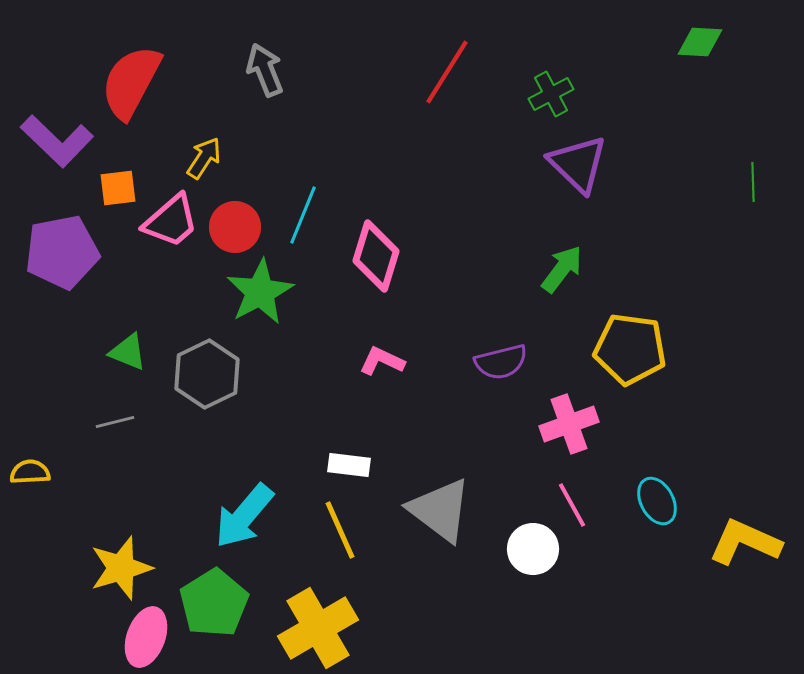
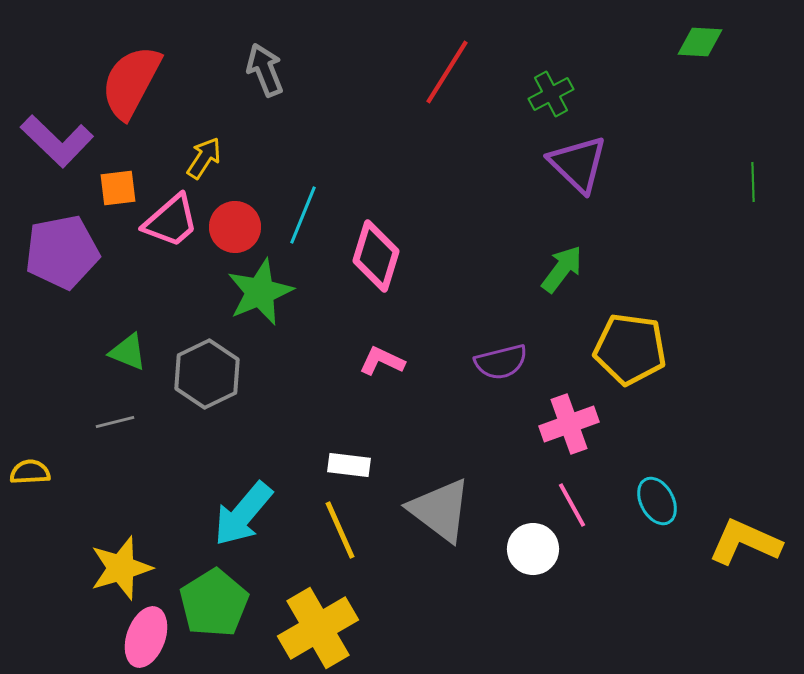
green star: rotated 6 degrees clockwise
cyan arrow: moved 1 px left, 2 px up
